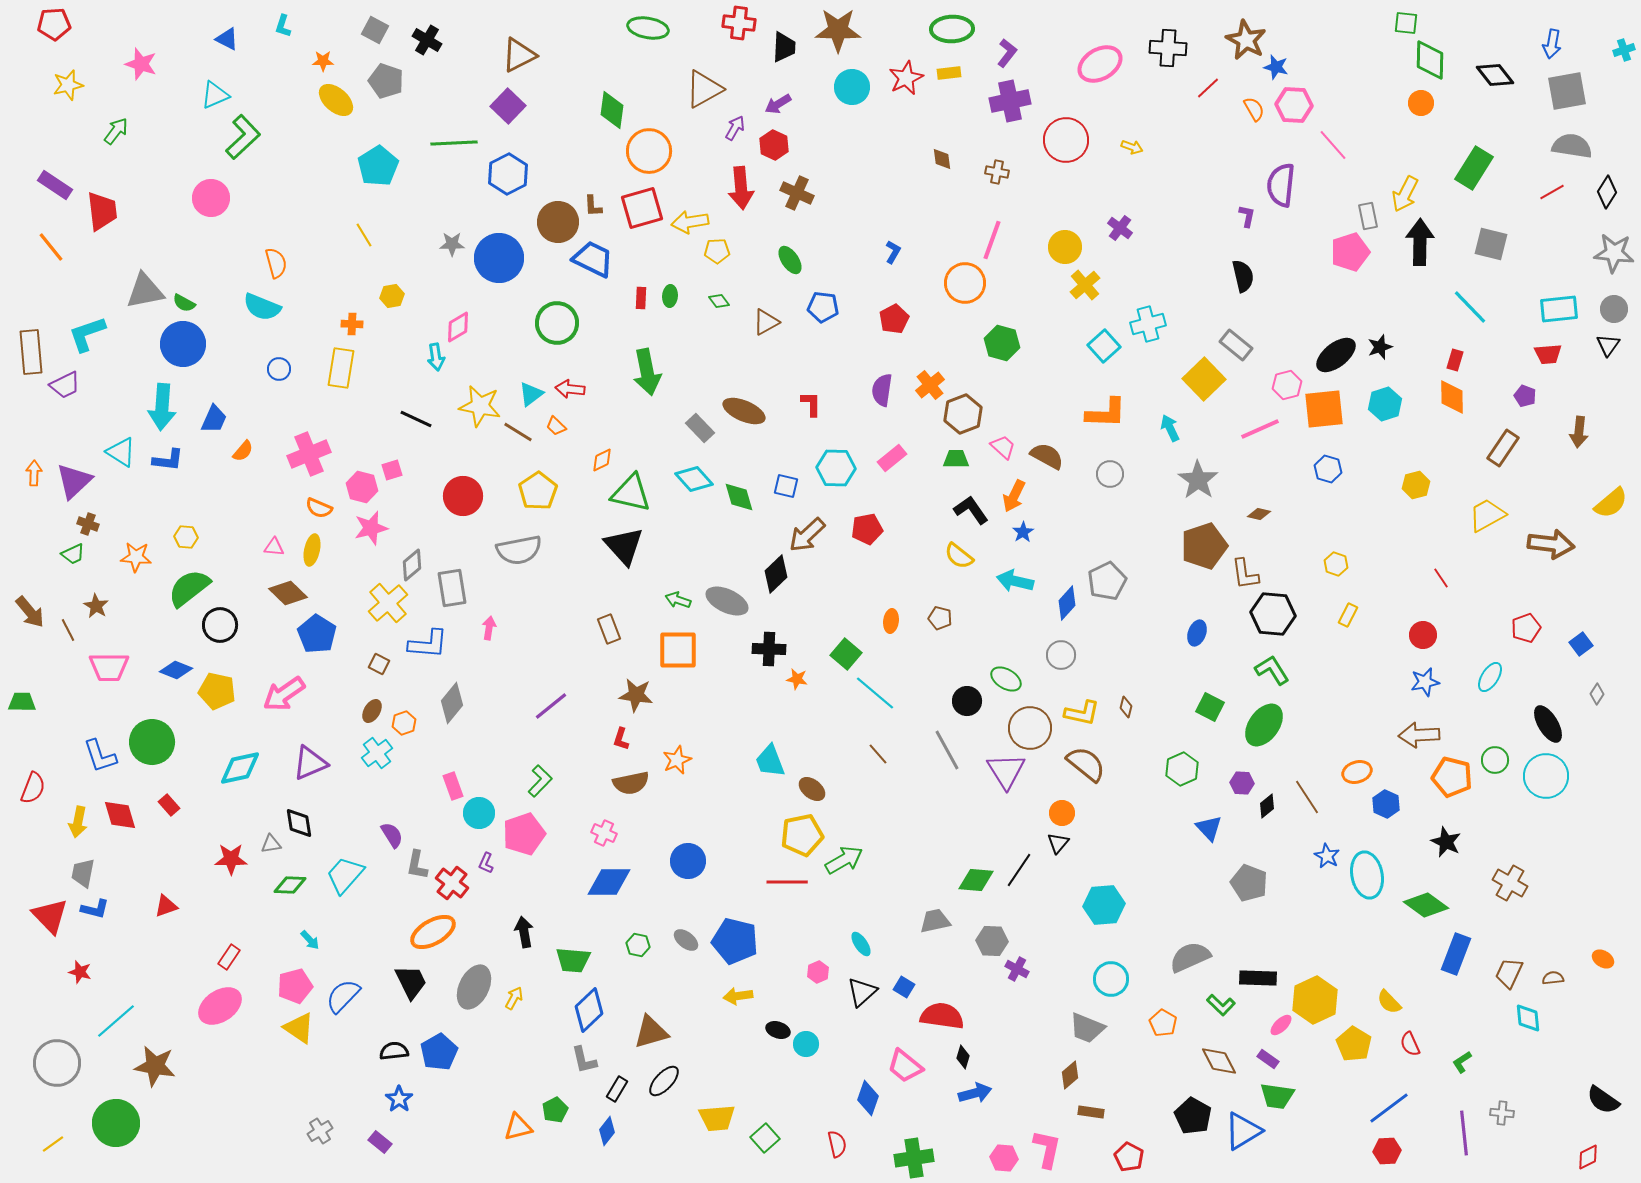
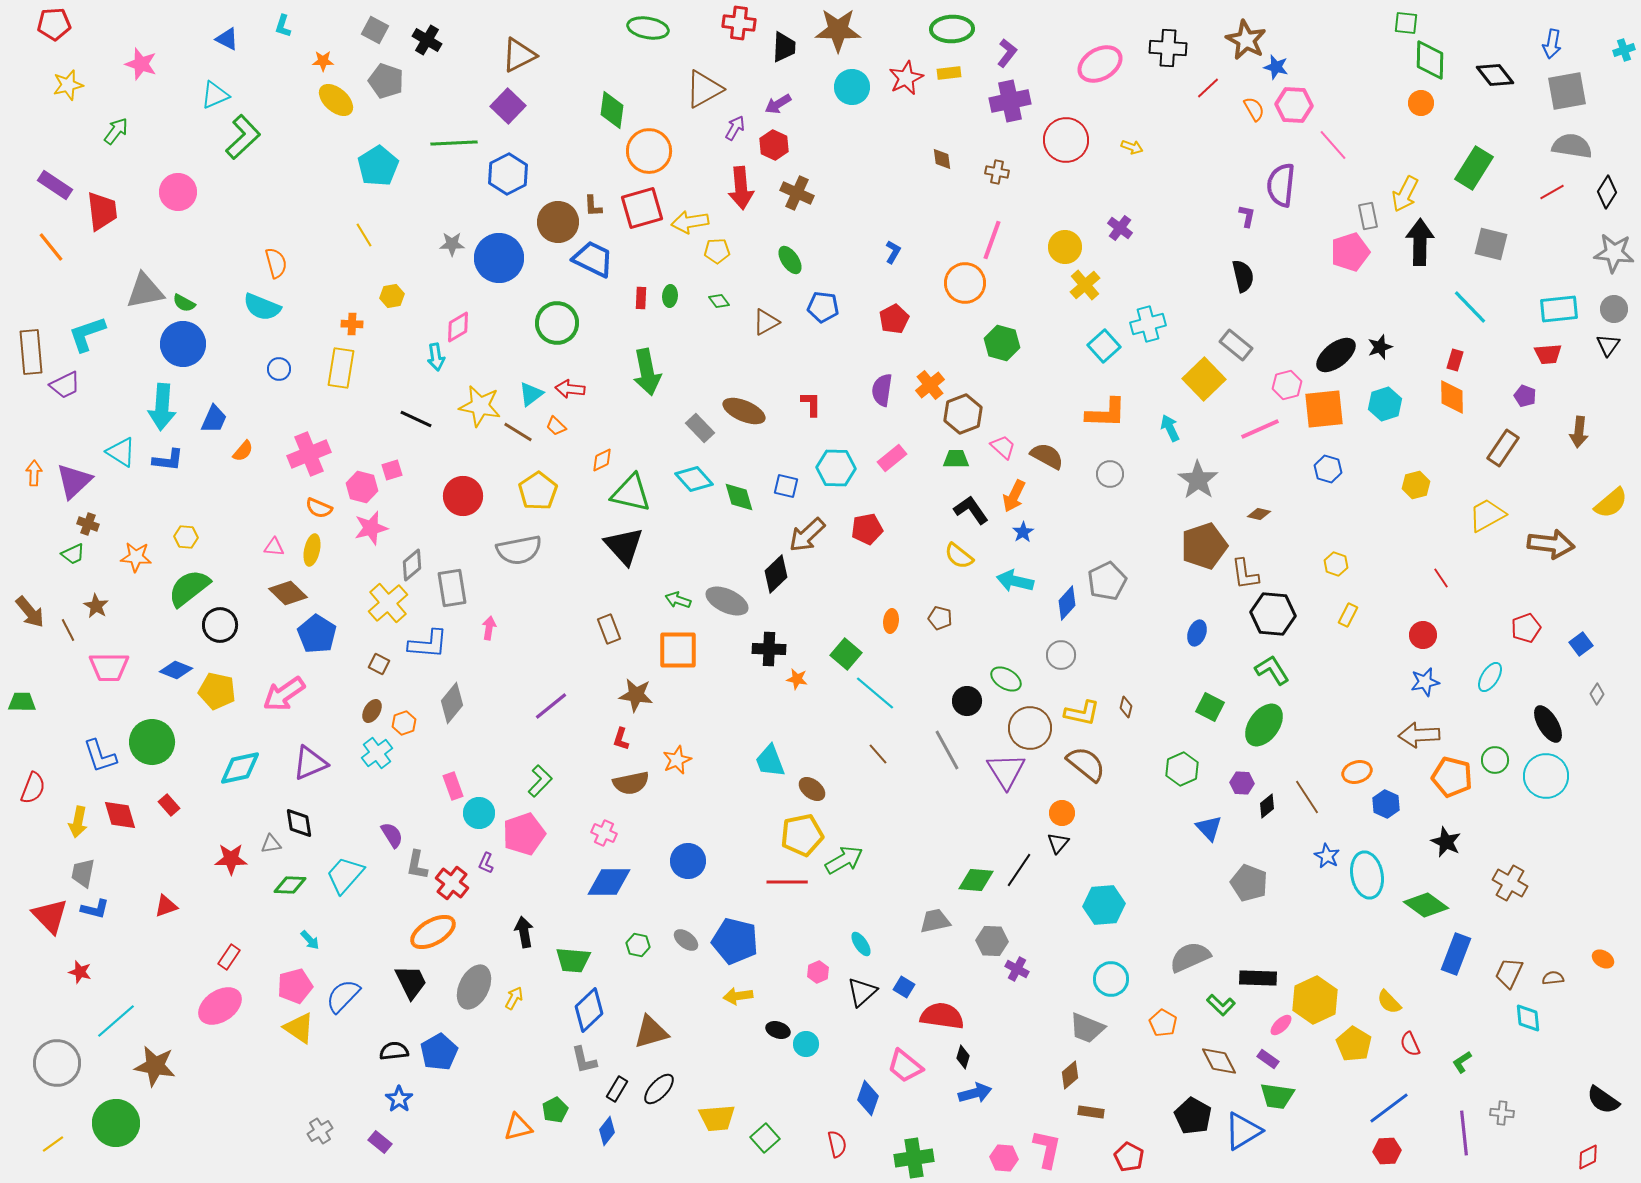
pink circle at (211, 198): moved 33 px left, 6 px up
black ellipse at (664, 1081): moved 5 px left, 8 px down
